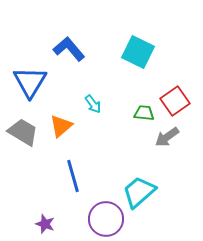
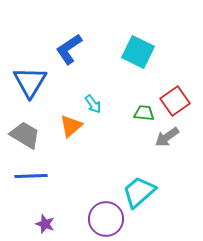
blue L-shape: rotated 84 degrees counterclockwise
orange triangle: moved 10 px right
gray trapezoid: moved 2 px right, 3 px down
blue line: moved 42 px left; rotated 76 degrees counterclockwise
